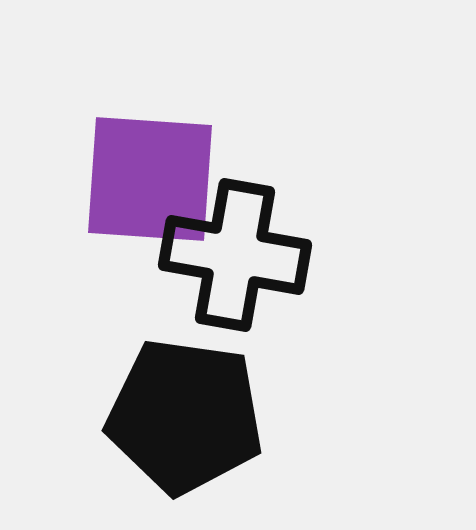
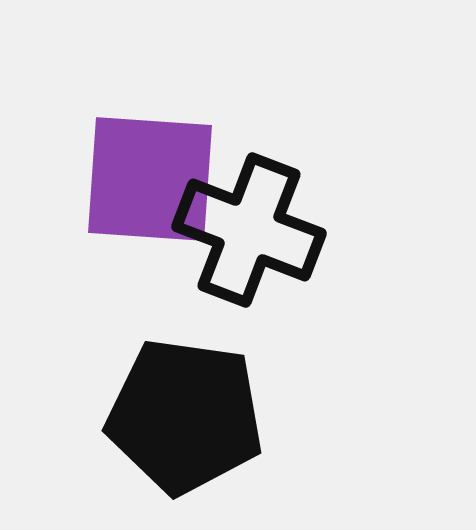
black cross: moved 14 px right, 25 px up; rotated 11 degrees clockwise
